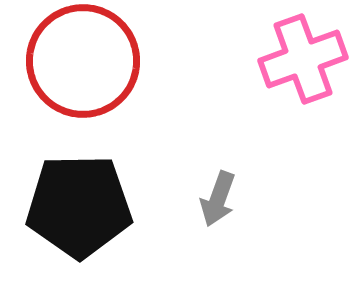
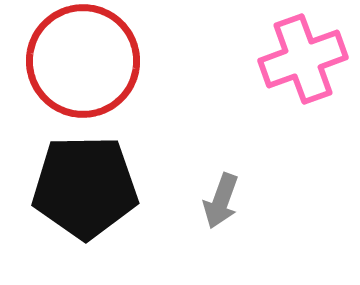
gray arrow: moved 3 px right, 2 px down
black pentagon: moved 6 px right, 19 px up
